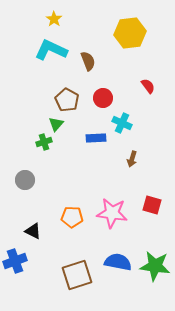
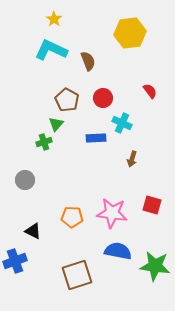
red semicircle: moved 2 px right, 5 px down
blue semicircle: moved 11 px up
